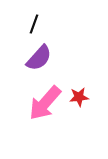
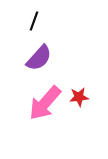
black line: moved 3 px up
